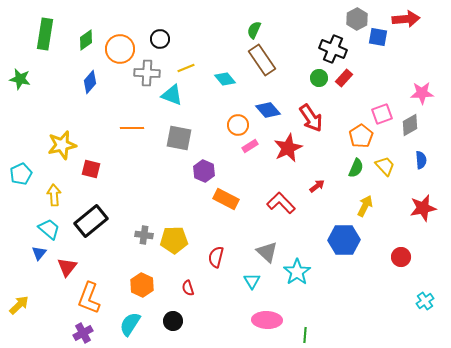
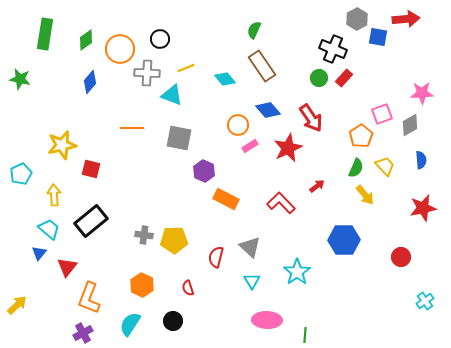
brown rectangle at (262, 60): moved 6 px down
yellow arrow at (365, 206): moved 11 px up; rotated 115 degrees clockwise
gray triangle at (267, 252): moved 17 px left, 5 px up
yellow arrow at (19, 305): moved 2 px left
